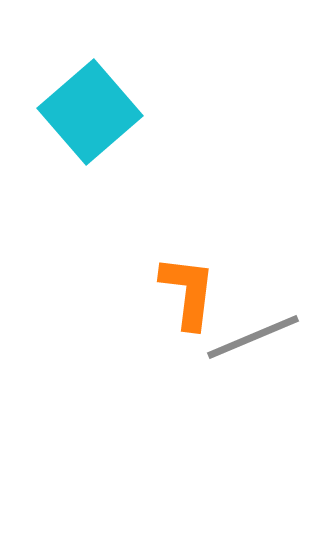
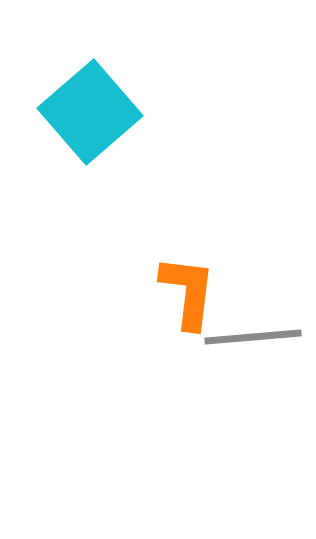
gray line: rotated 18 degrees clockwise
